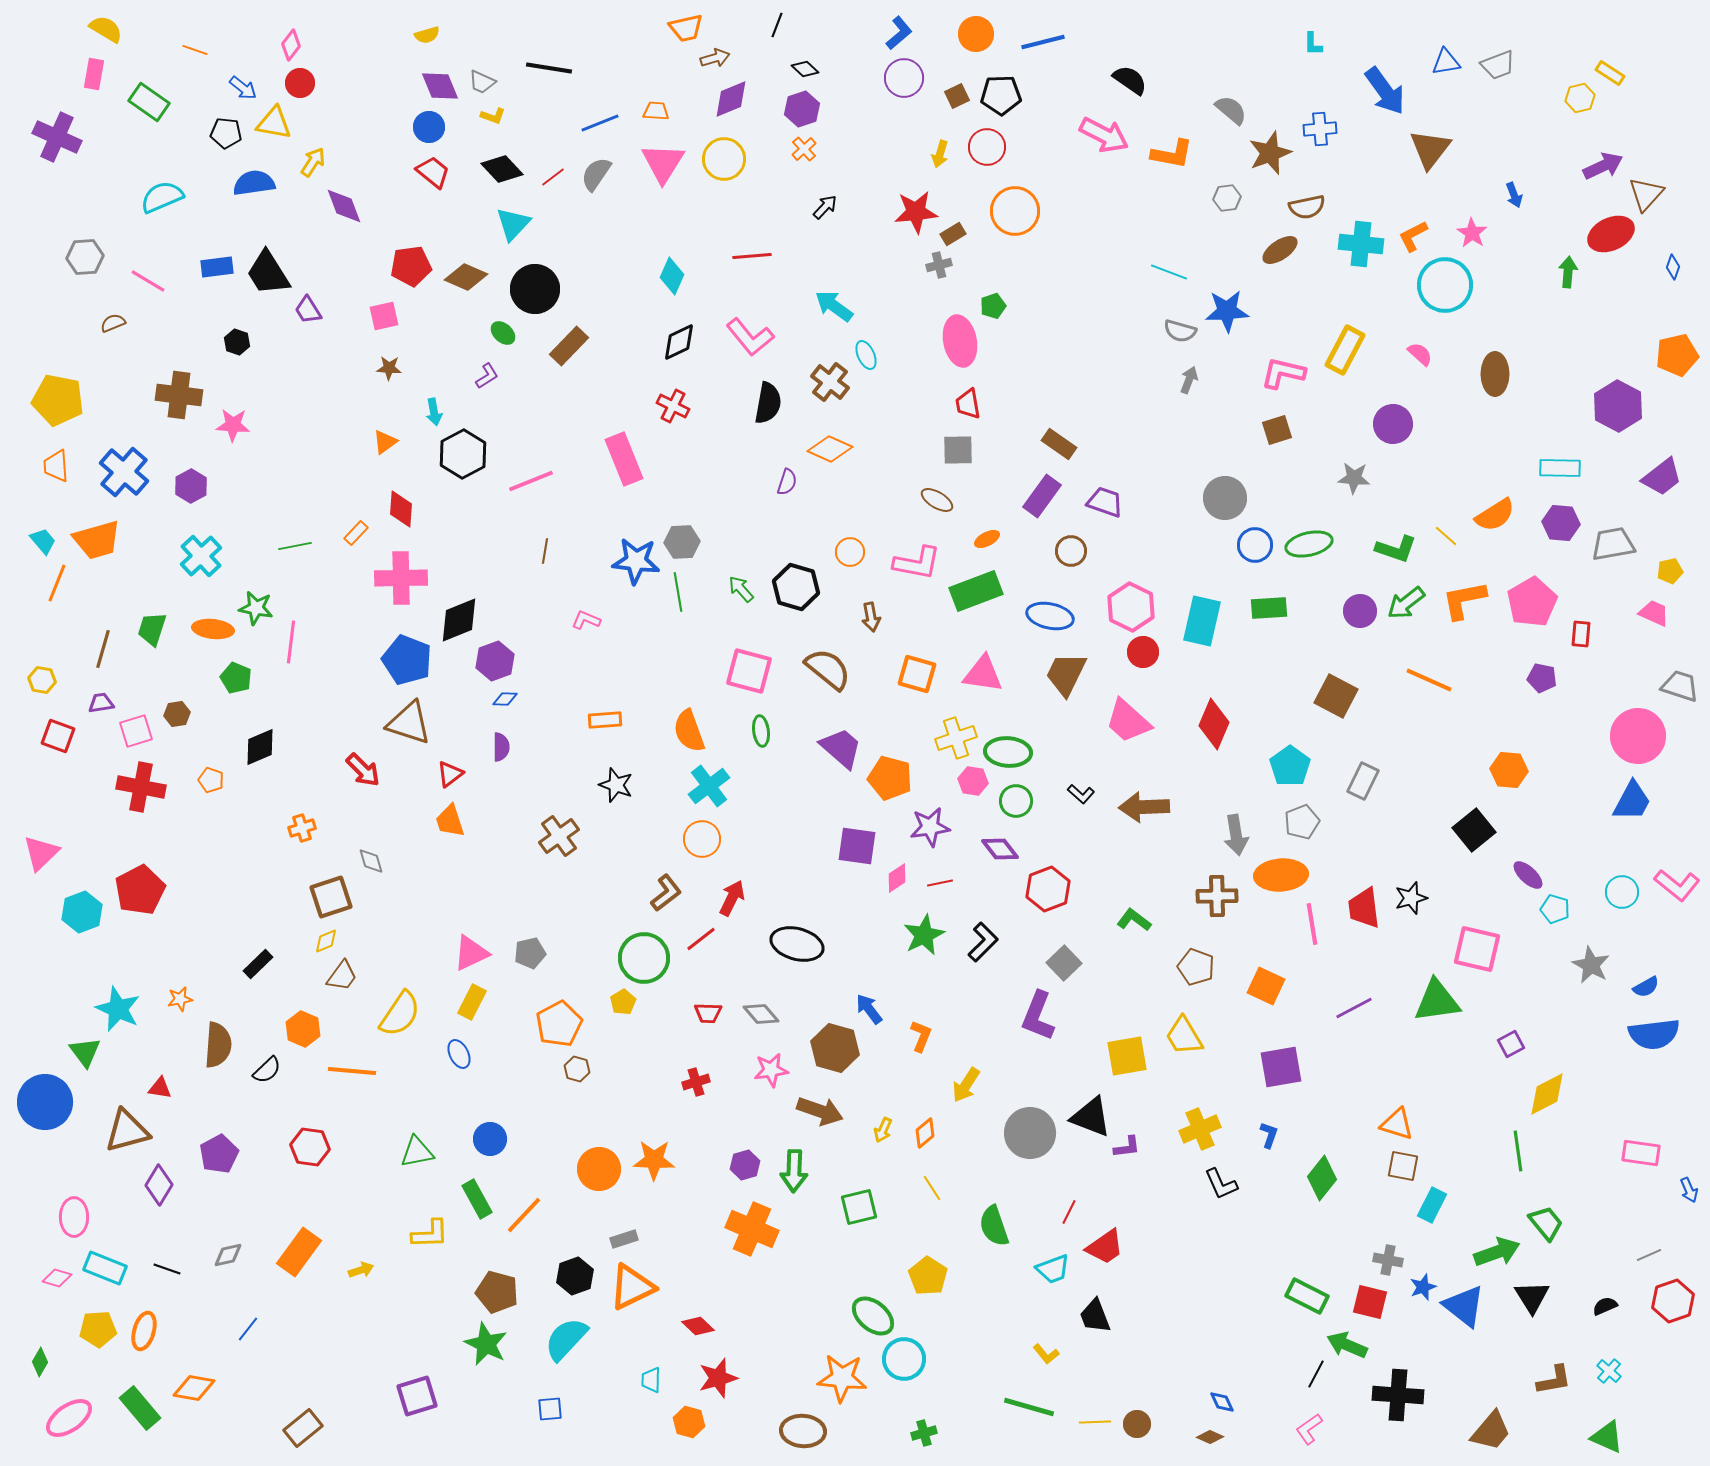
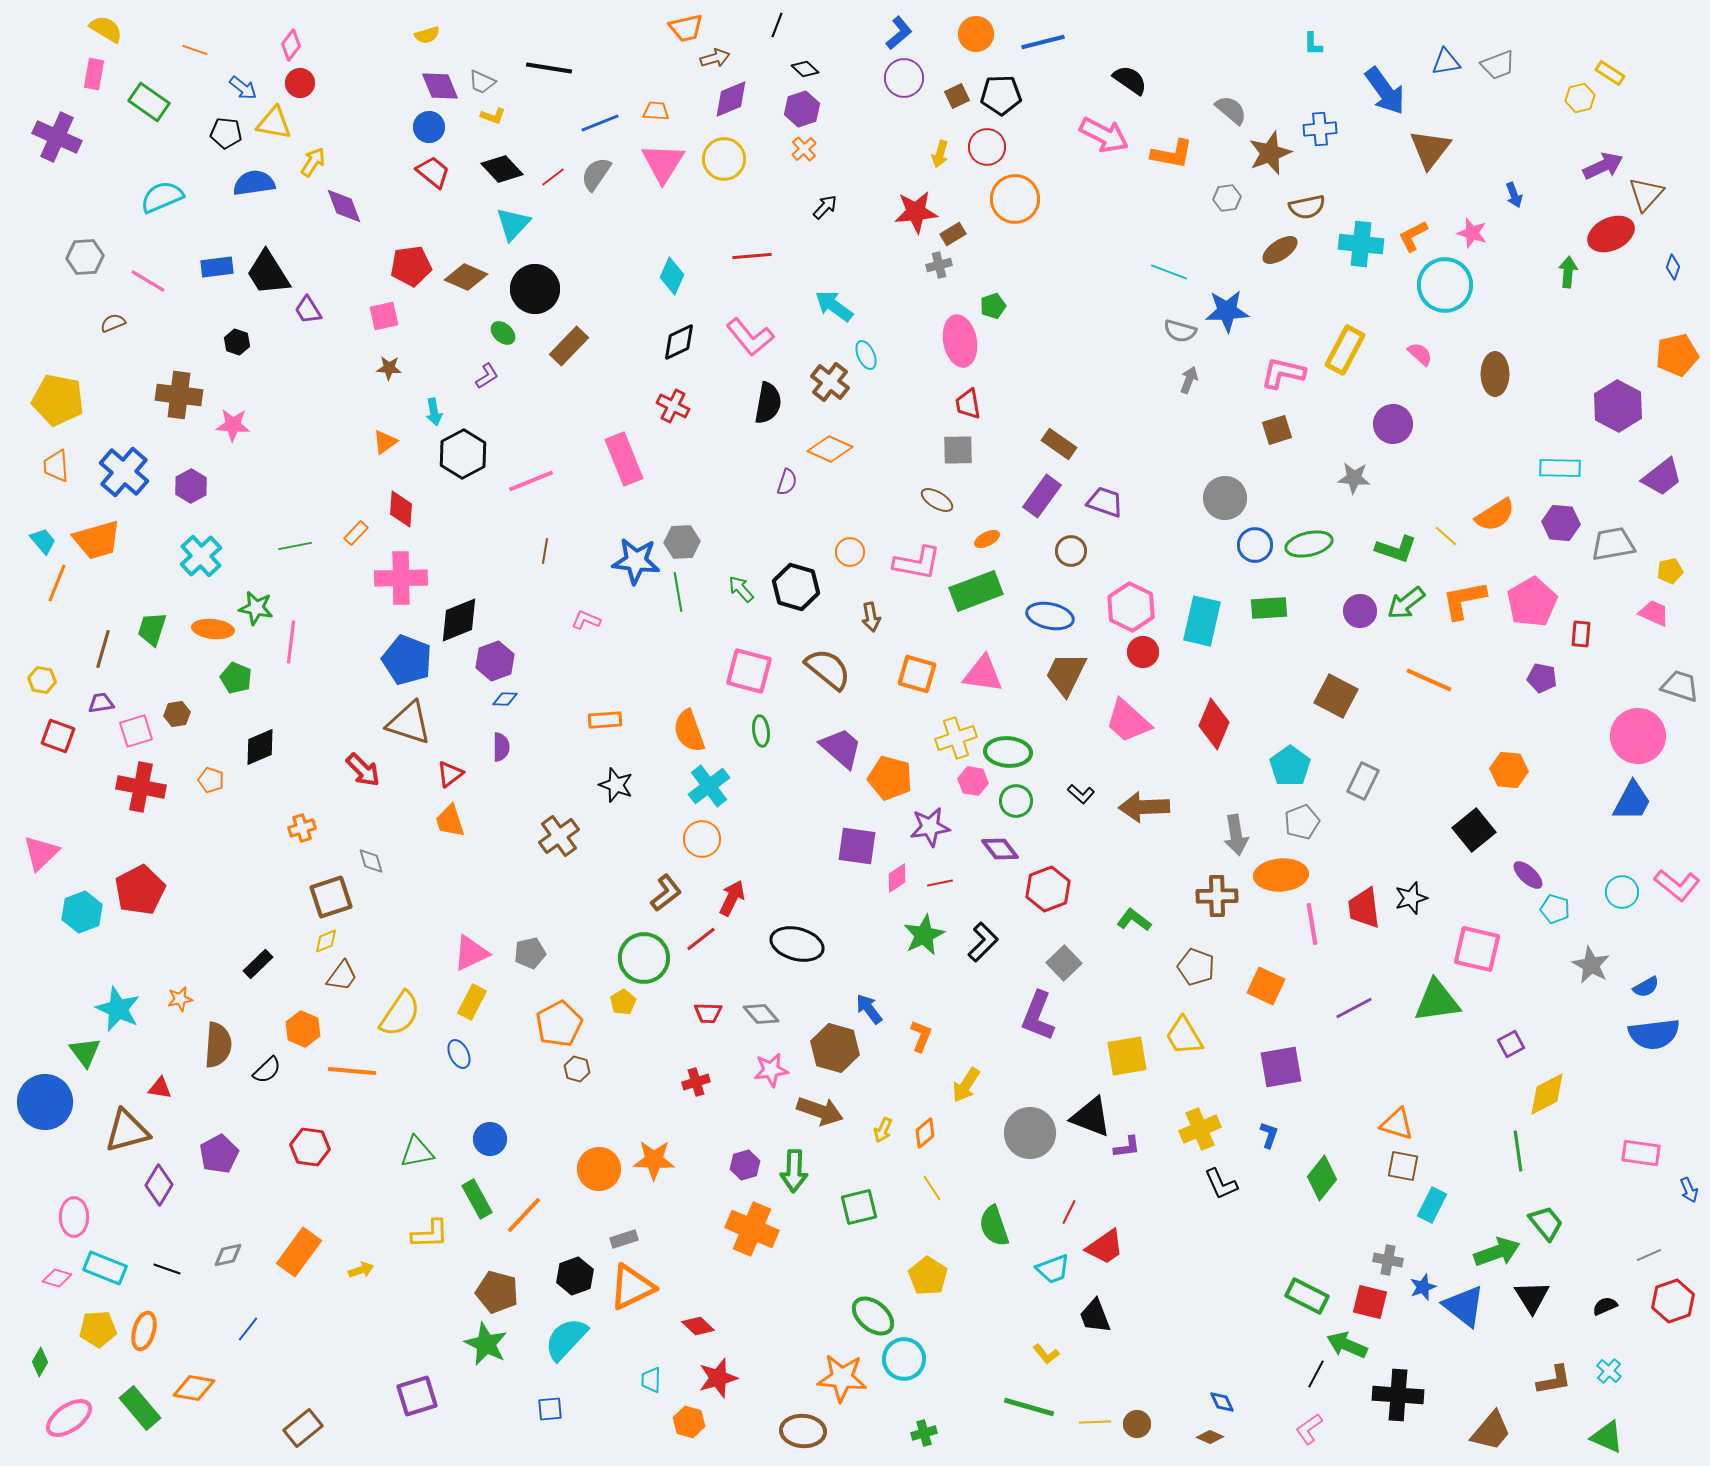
orange circle at (1015, 211): moved 12 px up
pink star at (1472, 233): rotated 16 degrees counterclockwise
